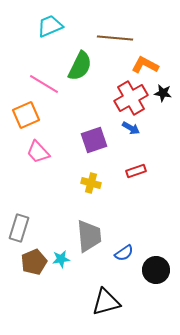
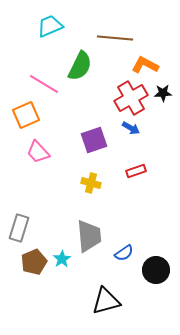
black star: rotated 12 degrees counterclockwise
cyan star: moved 1 px right; rotated 24 degrees counterclockwise
black triangle: moved 1 px up
